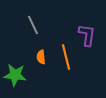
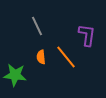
gray line: moved 4 px right, 1 px down
orange line: rotated 25 degrees counterclockwise
